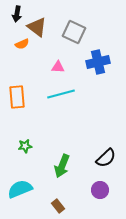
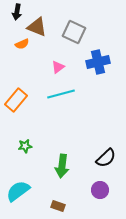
black arrow: moved 2 px up
brown triangle: rotated 15 degrees counterclockwise
pink triangle: rotated 40 degrees counterclockwise
orange rectangle: moved 1 px left, 3 px down; rotated 45 degrees clockwise
green arrow: rotated 15 degrees counterclockwise
cyan semicircle: moved 2 px left, 2 px down; rotated 15 degrees counterclockwise
brown rectangle: rotated 32 degrees counterclockwise
